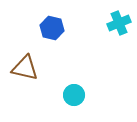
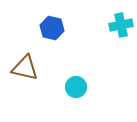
cyan cross: moved 2 px right, 2 px down; rotated 10 degrees clockwise
cyan circle: moved 2 px right, 8 px up
